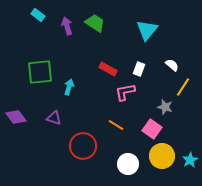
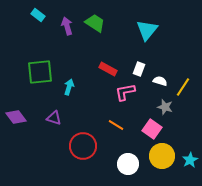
white semicircle: moved 12 px left, 16 px down; rotated 24 degrees counterclockwise
